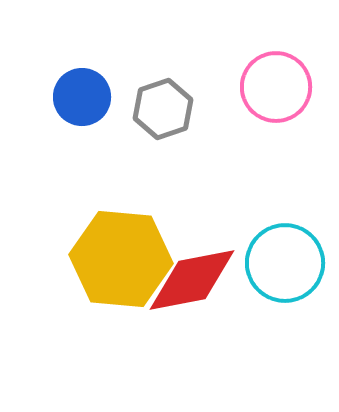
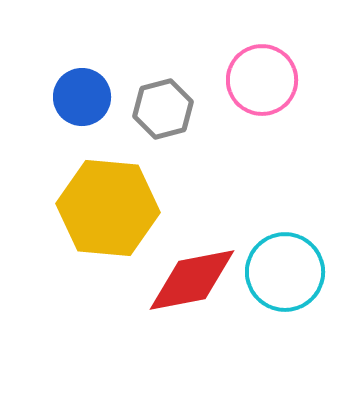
pink circle: moved 14 px left, 7 px up
gray hexagon: rotated 4 degrees clockwise
yellow hexagon: moved 13 px left, 51 px up
cyan circle: moved 9 px down
